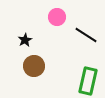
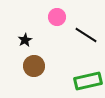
green rectangle: rotated 64 degrees clockwise
